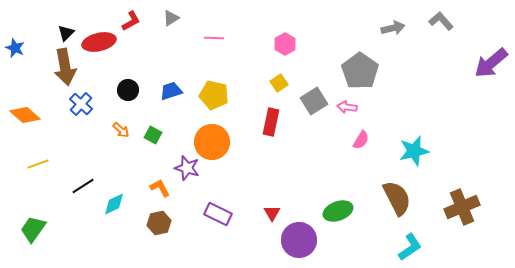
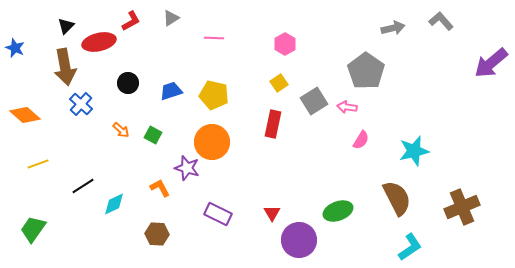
black triangle: moved 7 px up
gray pentagon: moved 6 px right
black circle: moved 7 px up
red rectangle: moved 2 px right, 2 px down
brown hexagon: moved 2 px left, 11 px down; rotated 15 degrees clockwise
